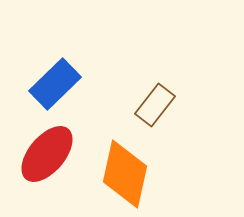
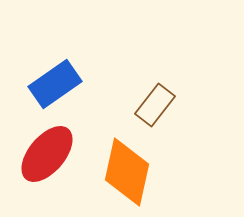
blue rectangle: rotated 9 degrees clockwise
orange diamond: moved 2 px right, 2 px up
